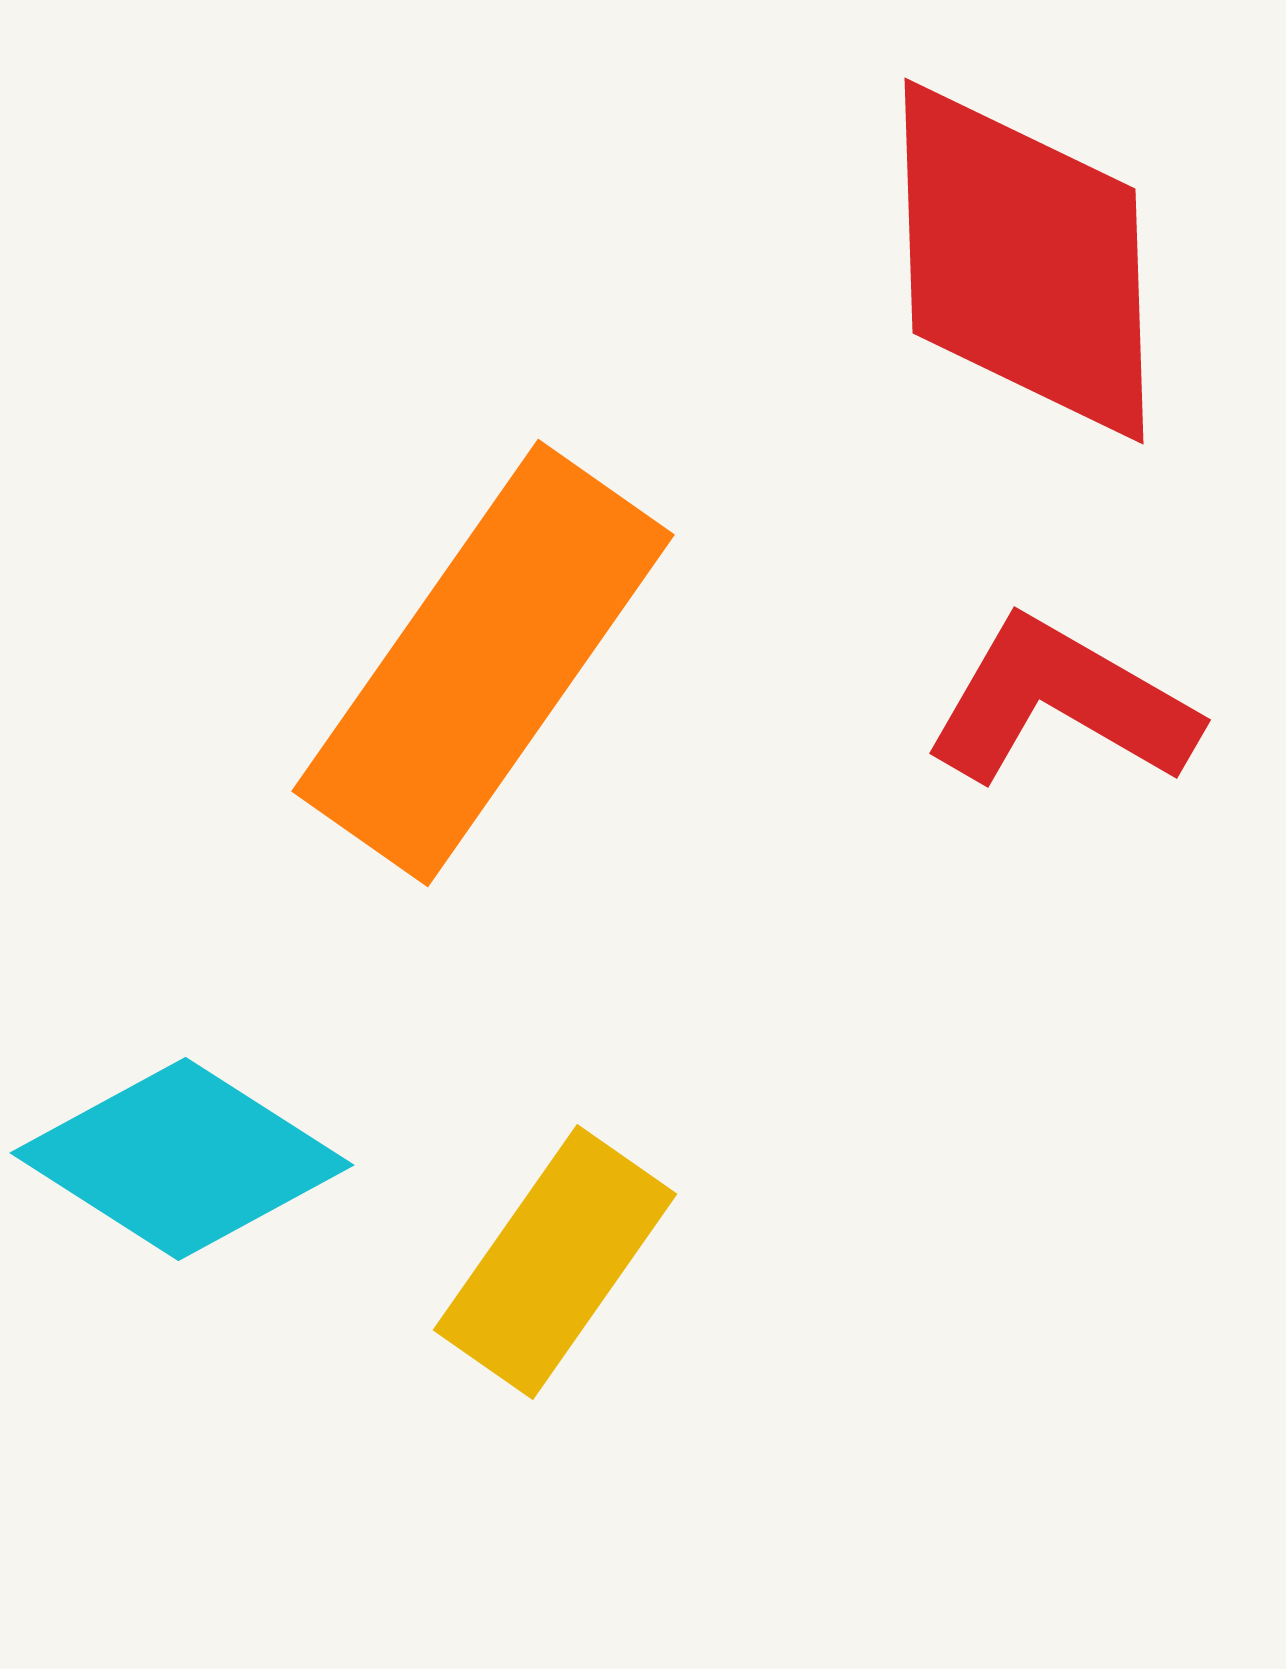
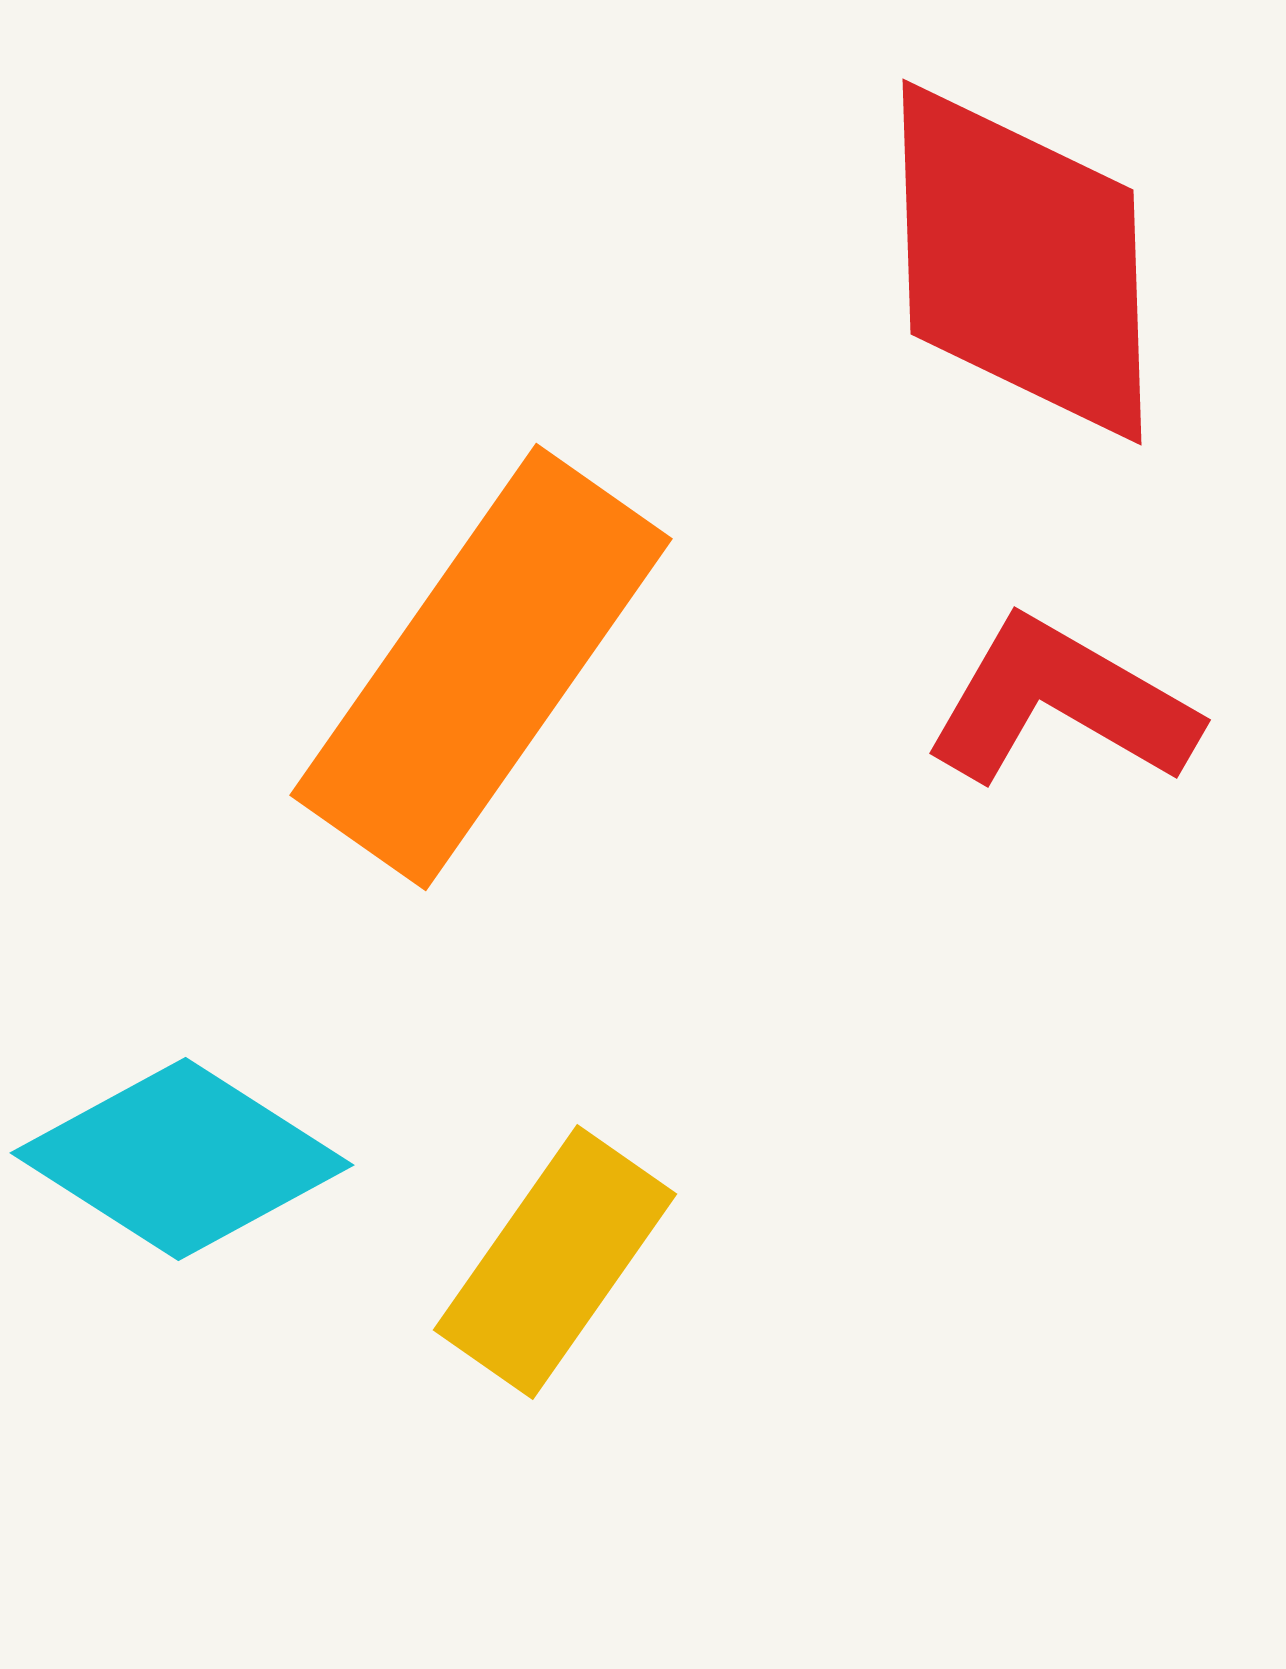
red diamond: moved 2 px left, 1 px down
orange rectangle: moved 2 px left, 4 px down
